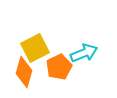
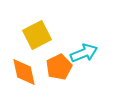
yellow square: moved 2 px right, 13 px up
orange diamond: rotated 28 degrees counterclockwise
